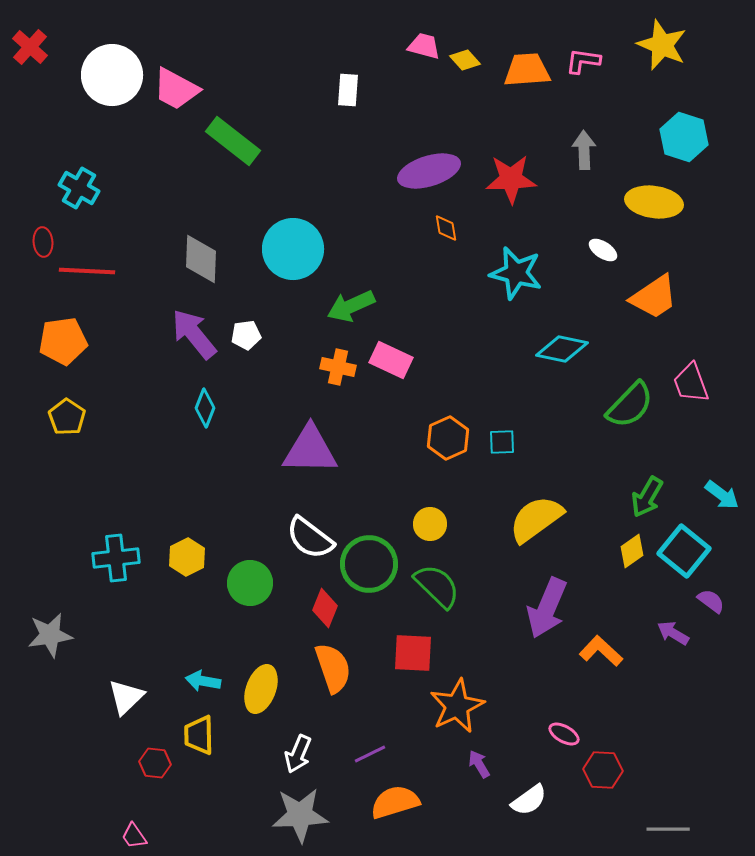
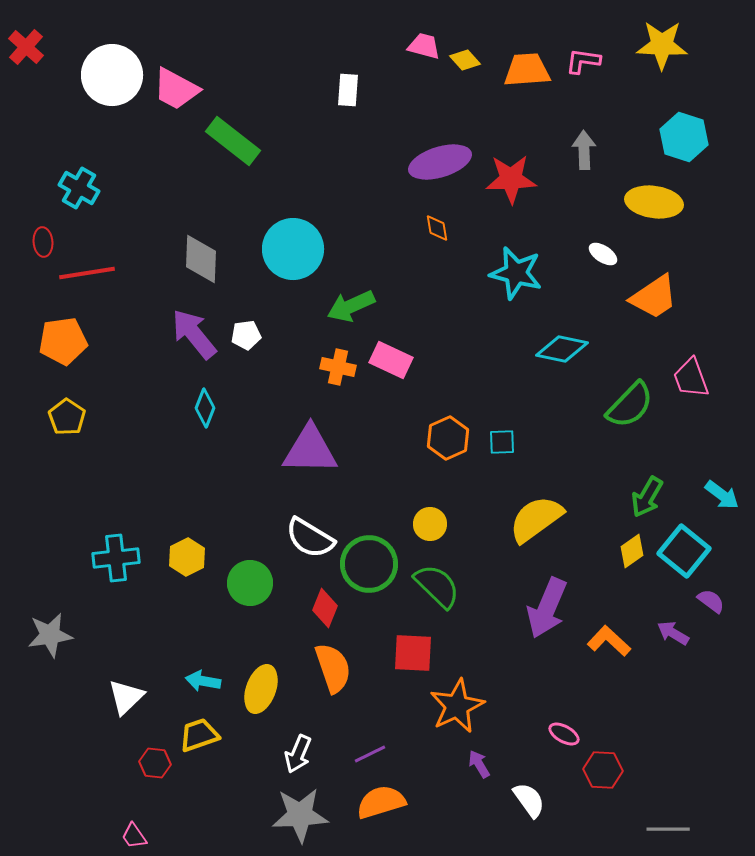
yellow star at (662, 45): rotated 21 degrees counterclockwise
red cross at (30, 47): moved 4 px left
purple ellipse at (429, 171): moved 11 px right, 9 px up
orange diamond at (446, 228): moved 9 px left
white ellipse at (603, 250): moved 4 px down
red line at (87, 271): moved 2 px down; rotated 12 degrees counterclockwise
pink trapezoid at (691, 383): moved 5 px up
white semicircle at (310, 538): rotated 6 degrees counterclockwise
orange L-shape at (601, 651): moved 8 px right, 10 px up
yellow trapezoid at (199, 735): rotated 72 degrees clockwise
white semicircle at (529, 800): rotated 90 degrees counterclockwise
orange semicircle at (395, 802): moved 14 px left
